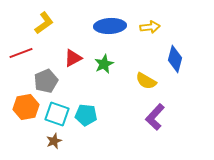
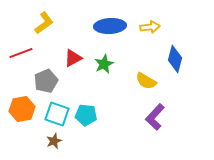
orange hexagon: moved 4 px left, 2 px down
